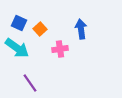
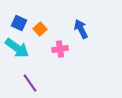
blue arrow: rotated 18 degrees counterclockwise
